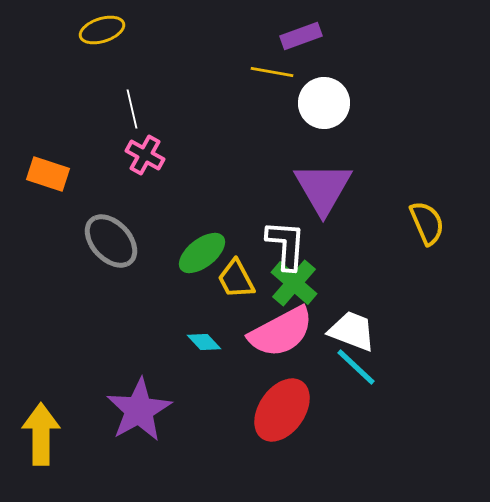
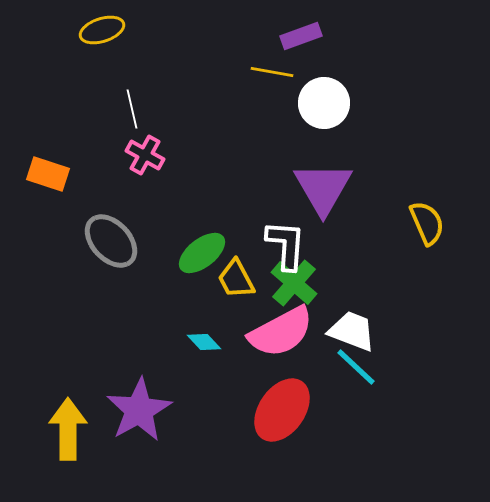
yellow arrow: moved 27 px right, 5 px up
